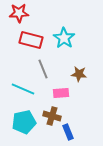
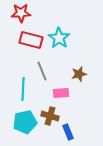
red star: moved 2 px right
cyan star: moved 5 px left
gray line: moved 1 px left, 2 px down
brown star: rotated 21 degrees counterclockwise
cyan line: rotated 70 degrees clockwise
brown cross: moved 2 px left
cyan pentagon: moved 1 px right
